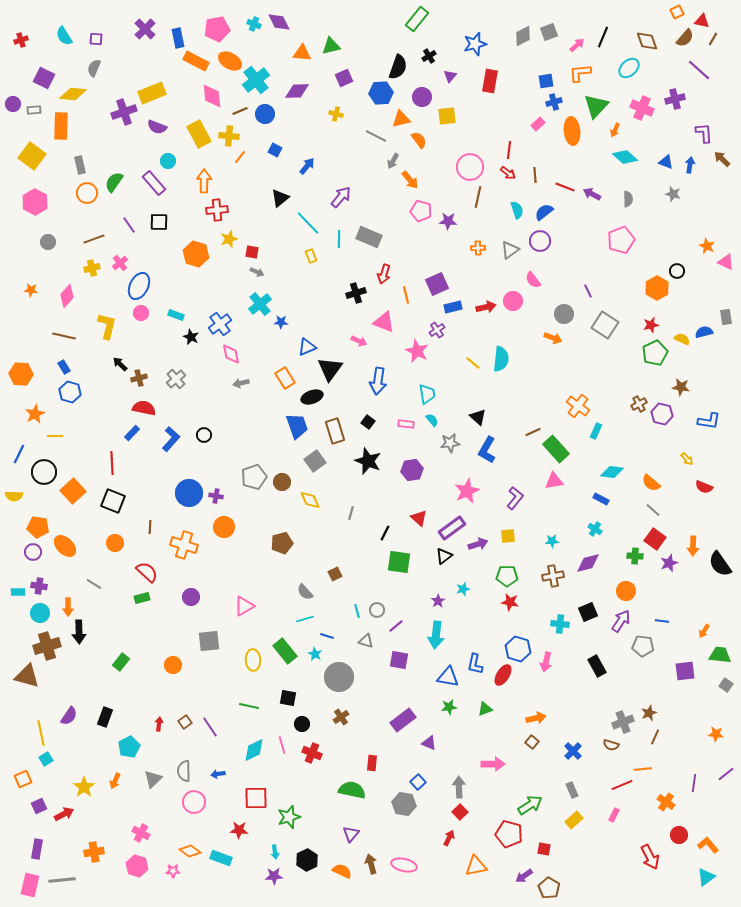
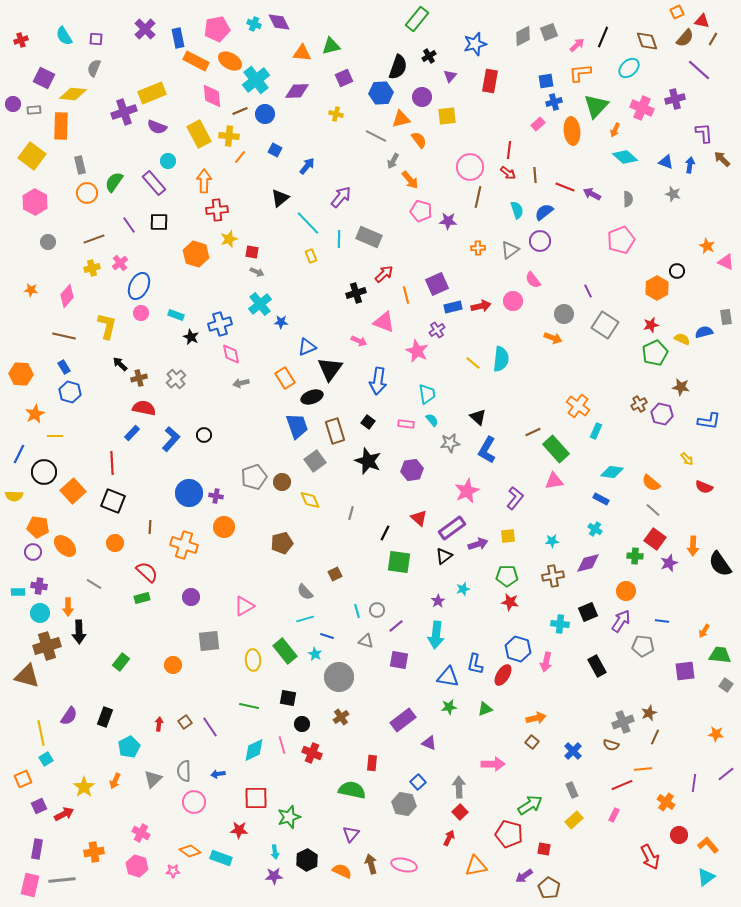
red arrow at (384, 274): rotated 150 degrees counterclockwise
red arrow at (486, 307): moved 5 px left, 1 px up
blue cross at (220, 324): rotated 20 degrees clockwise
